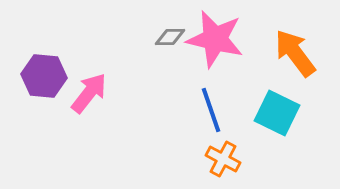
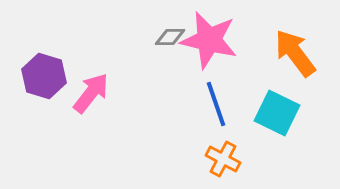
pink star: moved 6 px left, 1 px down
purple hexagon: rotated 12 degrees clockwise
pink arrow: moved 2 px right
blue line: moved 5 px right, 6 px up
